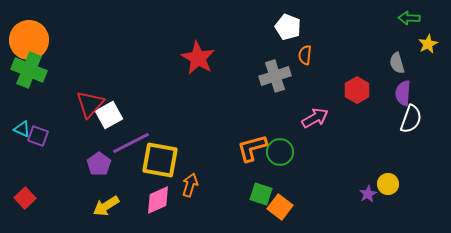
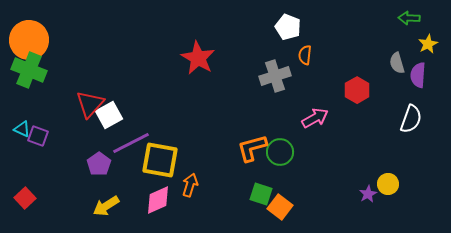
purple semicircle: moved 15 px right, 18 px up
